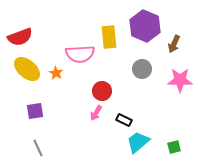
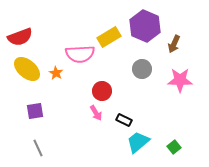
yellow rectangle: rotated 65 degrees clockwise
pink arrow: rotated 63 degrees counterclockwise
green square: rotated 24 degrees counterclockwise
